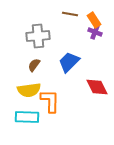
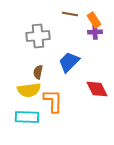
purple cross: rotated 24 degrees counterclockwise
brown semicircle: moved 4 px right, 7 px down; rotated 24 degrees counterclockwise
red diamond: moved 2 px down
orange L-shape: moved 3 px right
